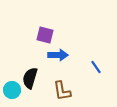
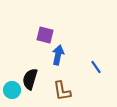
blue arrow: rotated 78 degrees counterclockwise
black semicircle: moved 1 px down
